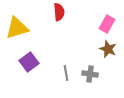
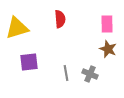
red semicircle: moved 1 px right, 7 px down
pink rectangle: rotated 30 degrees counterclockwise
purple square: rotated 30 degrees clockwise
gray cross: rotated 14 degrees clockwise
